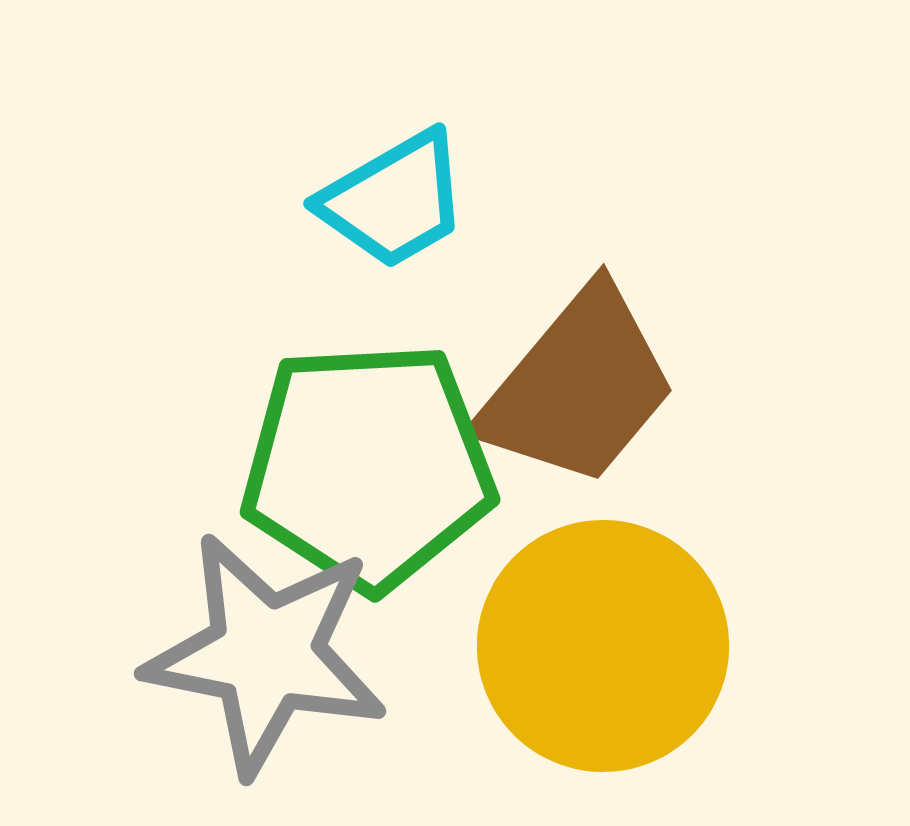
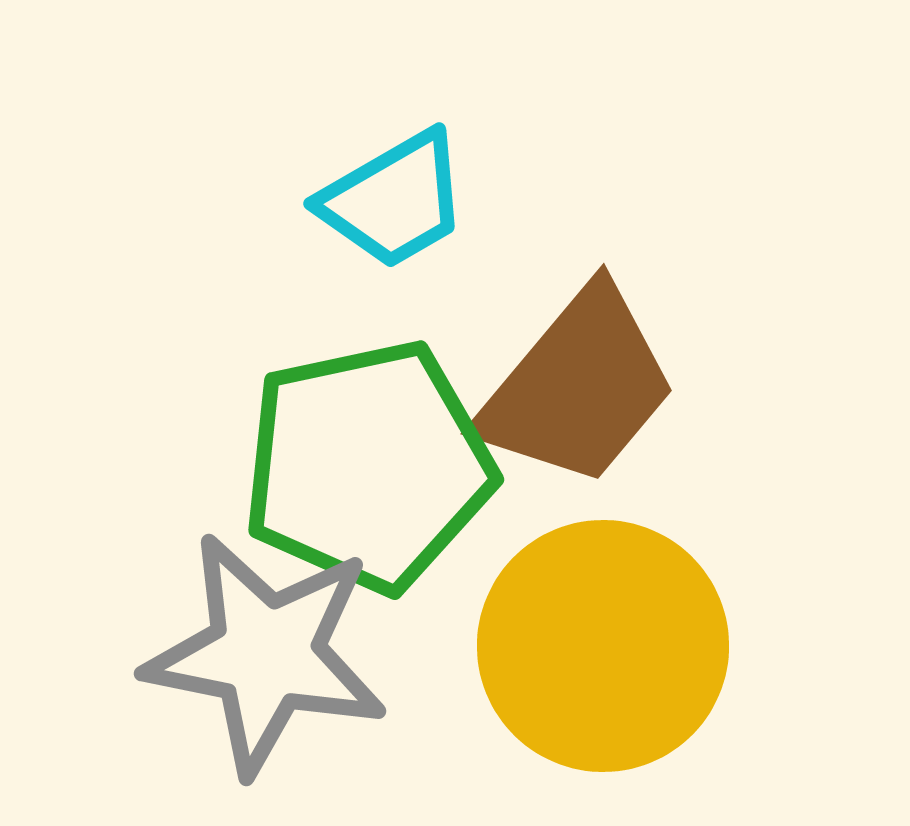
green pentagon: rotated 9 degrees counterclockwise
